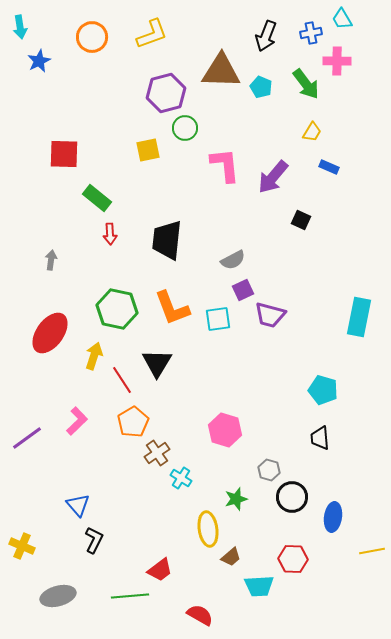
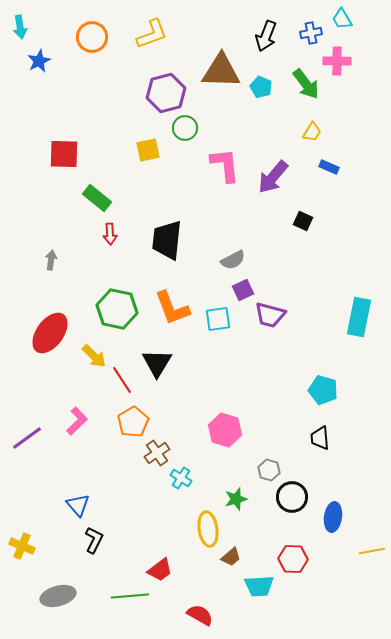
black square at (301, 220): moved 2 px right, 1 px down
yellow arrow at (94, 356): rotated 116 degrees clockwise
